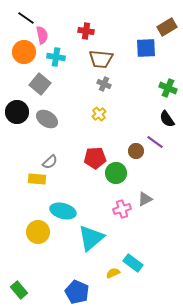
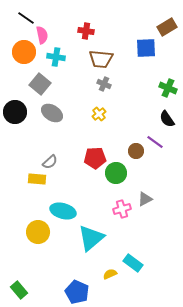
black circle: moved 2 px left
gray ellipse: moved 5 px right, 6 px up
yellow semicircle: moved 3 px left, 1 px down
